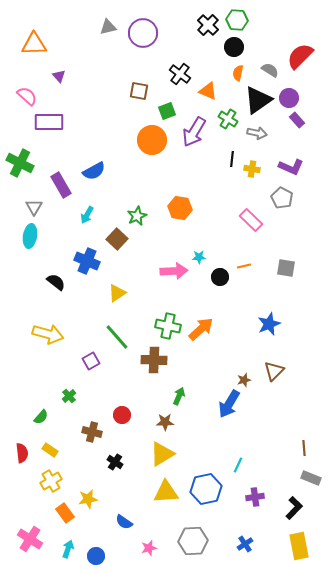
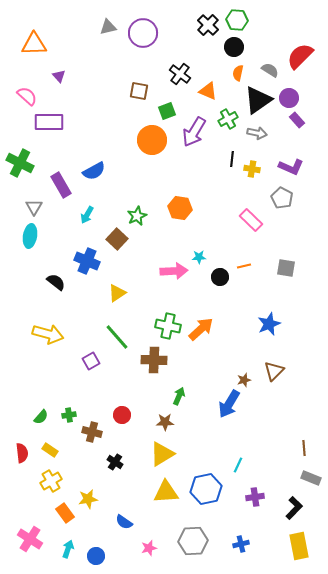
green cross at (228, 119): rotated 30 degrees clockwise
green cross at (69, 396): moved 19 px down; rotated 32 degrees clockwise
blue cross at (245, 544): moved 4 px left; rotated 21 degrees clockwise
